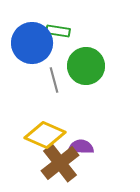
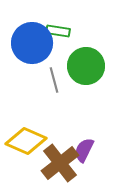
yellow diamond: moved 19 px left, 6 px down
purple semicircle: moved 3 px right, 3 px down; rotated 65 degrees counterclockwise
